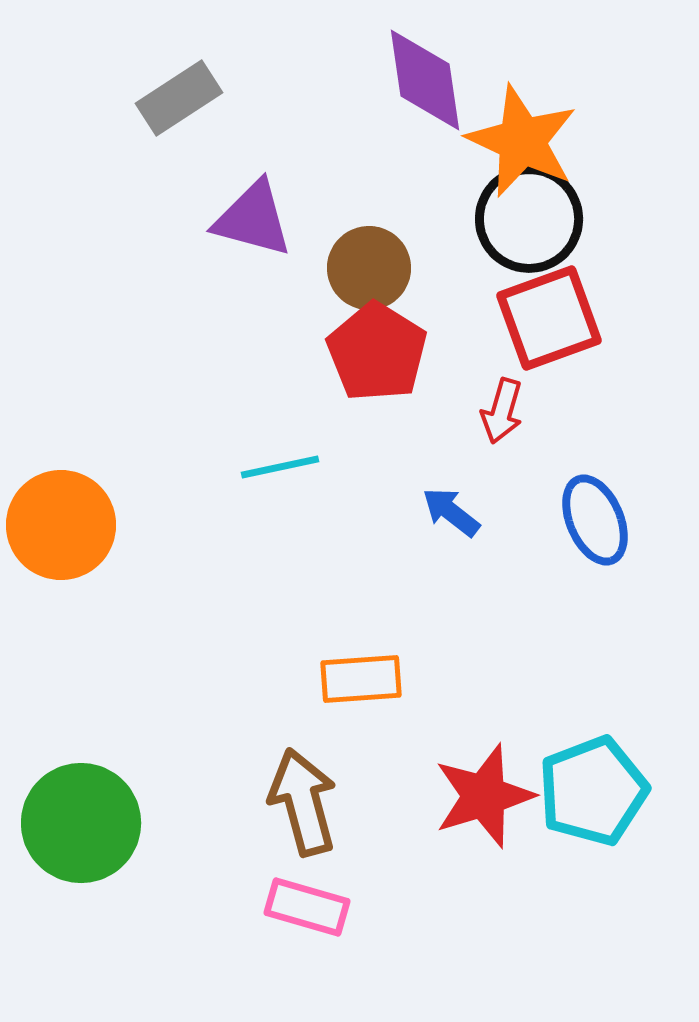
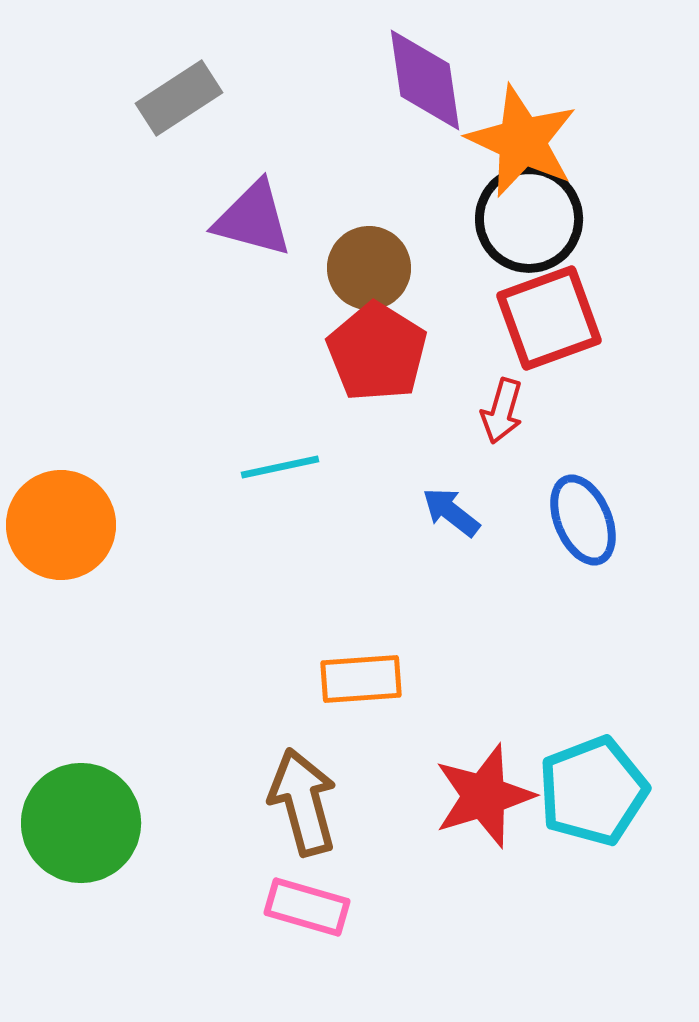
blue ellipse: moved 12 px left
